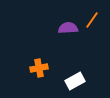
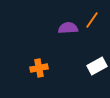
white rectangle: moved 22 px right, 15 px up
